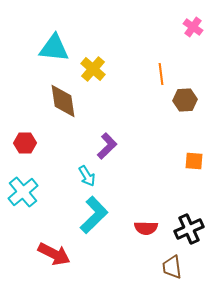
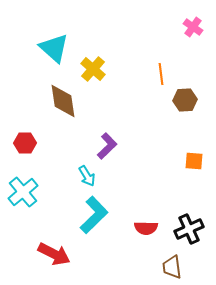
cyan triangle: rotated 36 degrees clockwise
